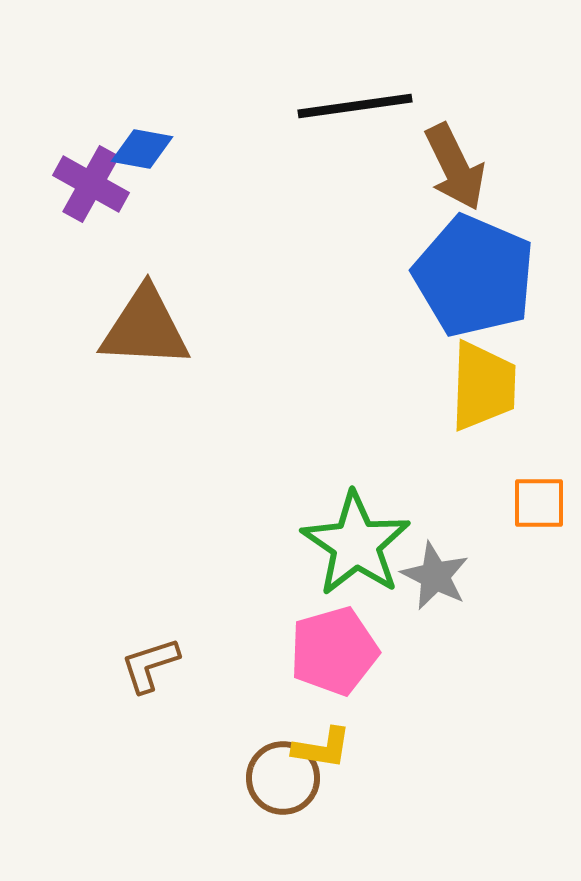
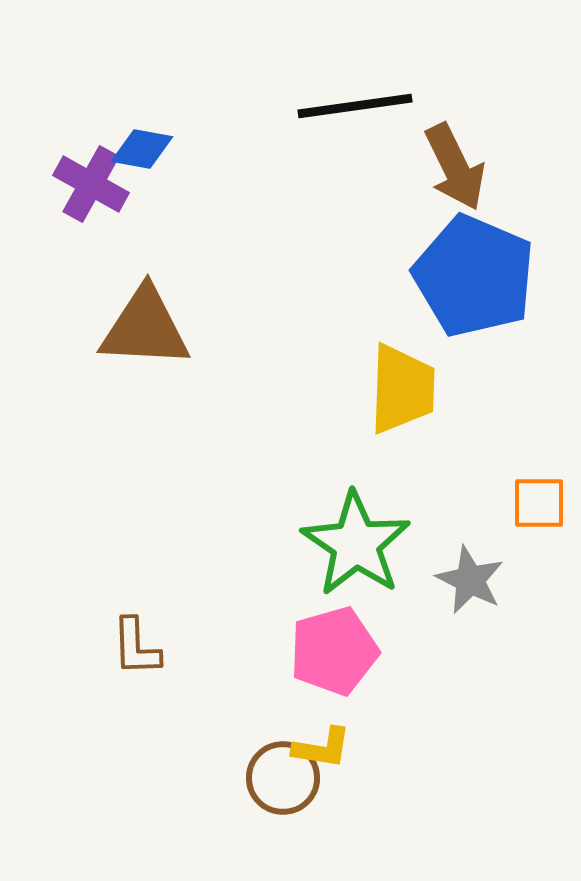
yellow trapezoid: moved 81 px left, 3 px down
gray star: moved 35 px right, 4 px down
brown L-shape: moved 14 px left, 18 px up; rotated 74 degrees counterclockwise
